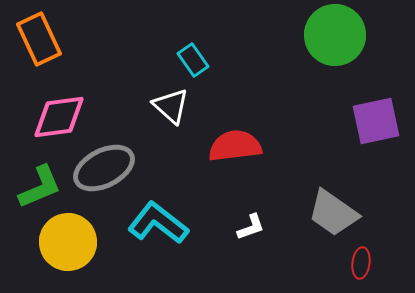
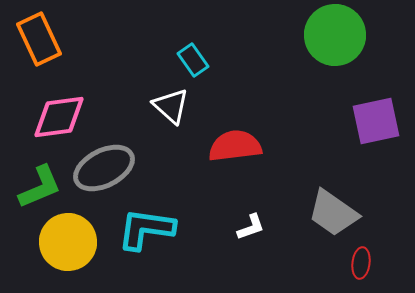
cyan L-shape: moved 12 px left, 6 px down; rotated 30 degrees counterclockwise
